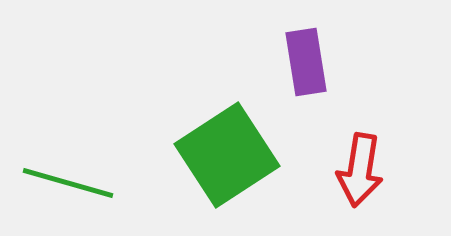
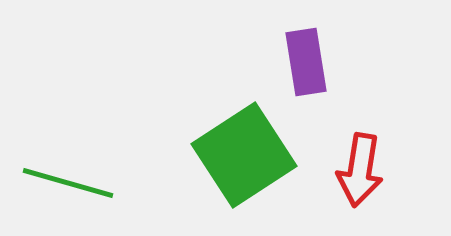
green square: moved 17 px right
